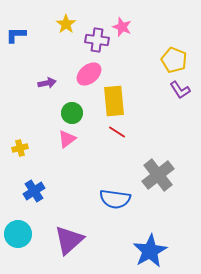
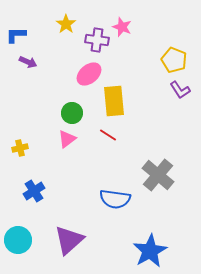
purple arrow: moved 19 px left, 21 px up; rotated 36 degrees clockwise
red line: moved 9 px left, 3 px down
gray cross: rotated 12 degrees counterclockwise
cyan circle: moved 6 px down
